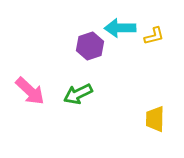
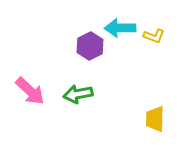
yellow L-shape: rotated 35 degrees clockwise
purple hexagon: rotated 8 degrees counterclockwise
green arrow: rotated 16 degrees clockwise
